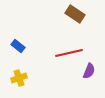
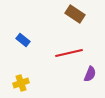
blue rectangle: moved 5 px right, 6 px up
purple semicircle: moved 1 px right, 3 px down
yellow cross: moved 2 px right, 5 px down
